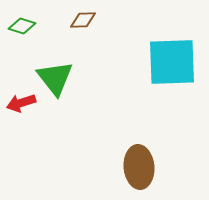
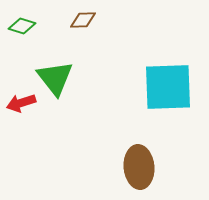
cyan square: moved 4 px left, 25 px down
